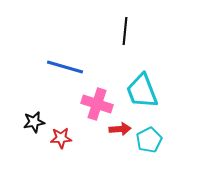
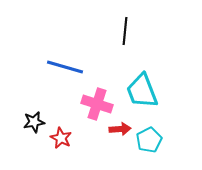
red star: rotated 30 degrees clockwise
